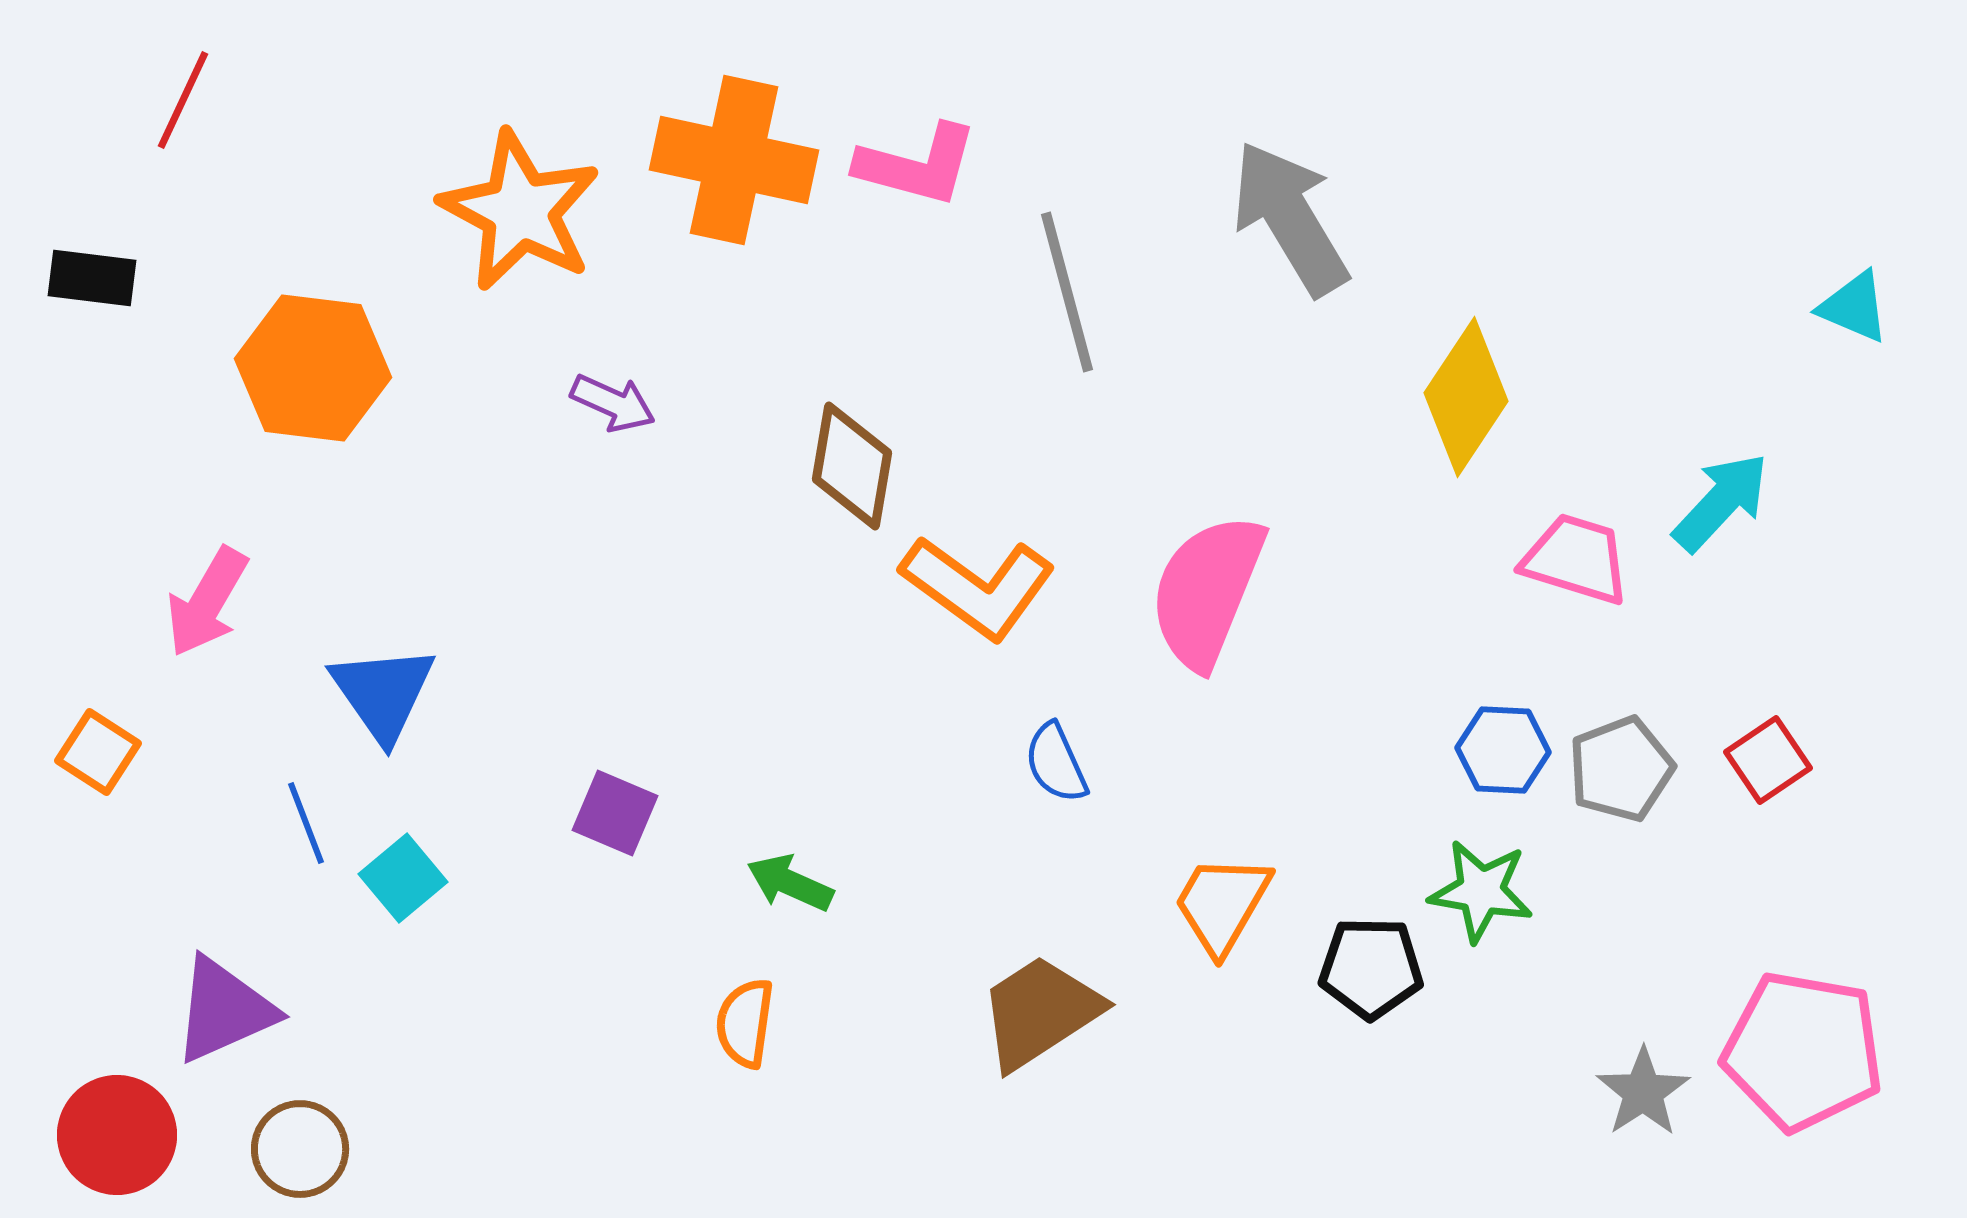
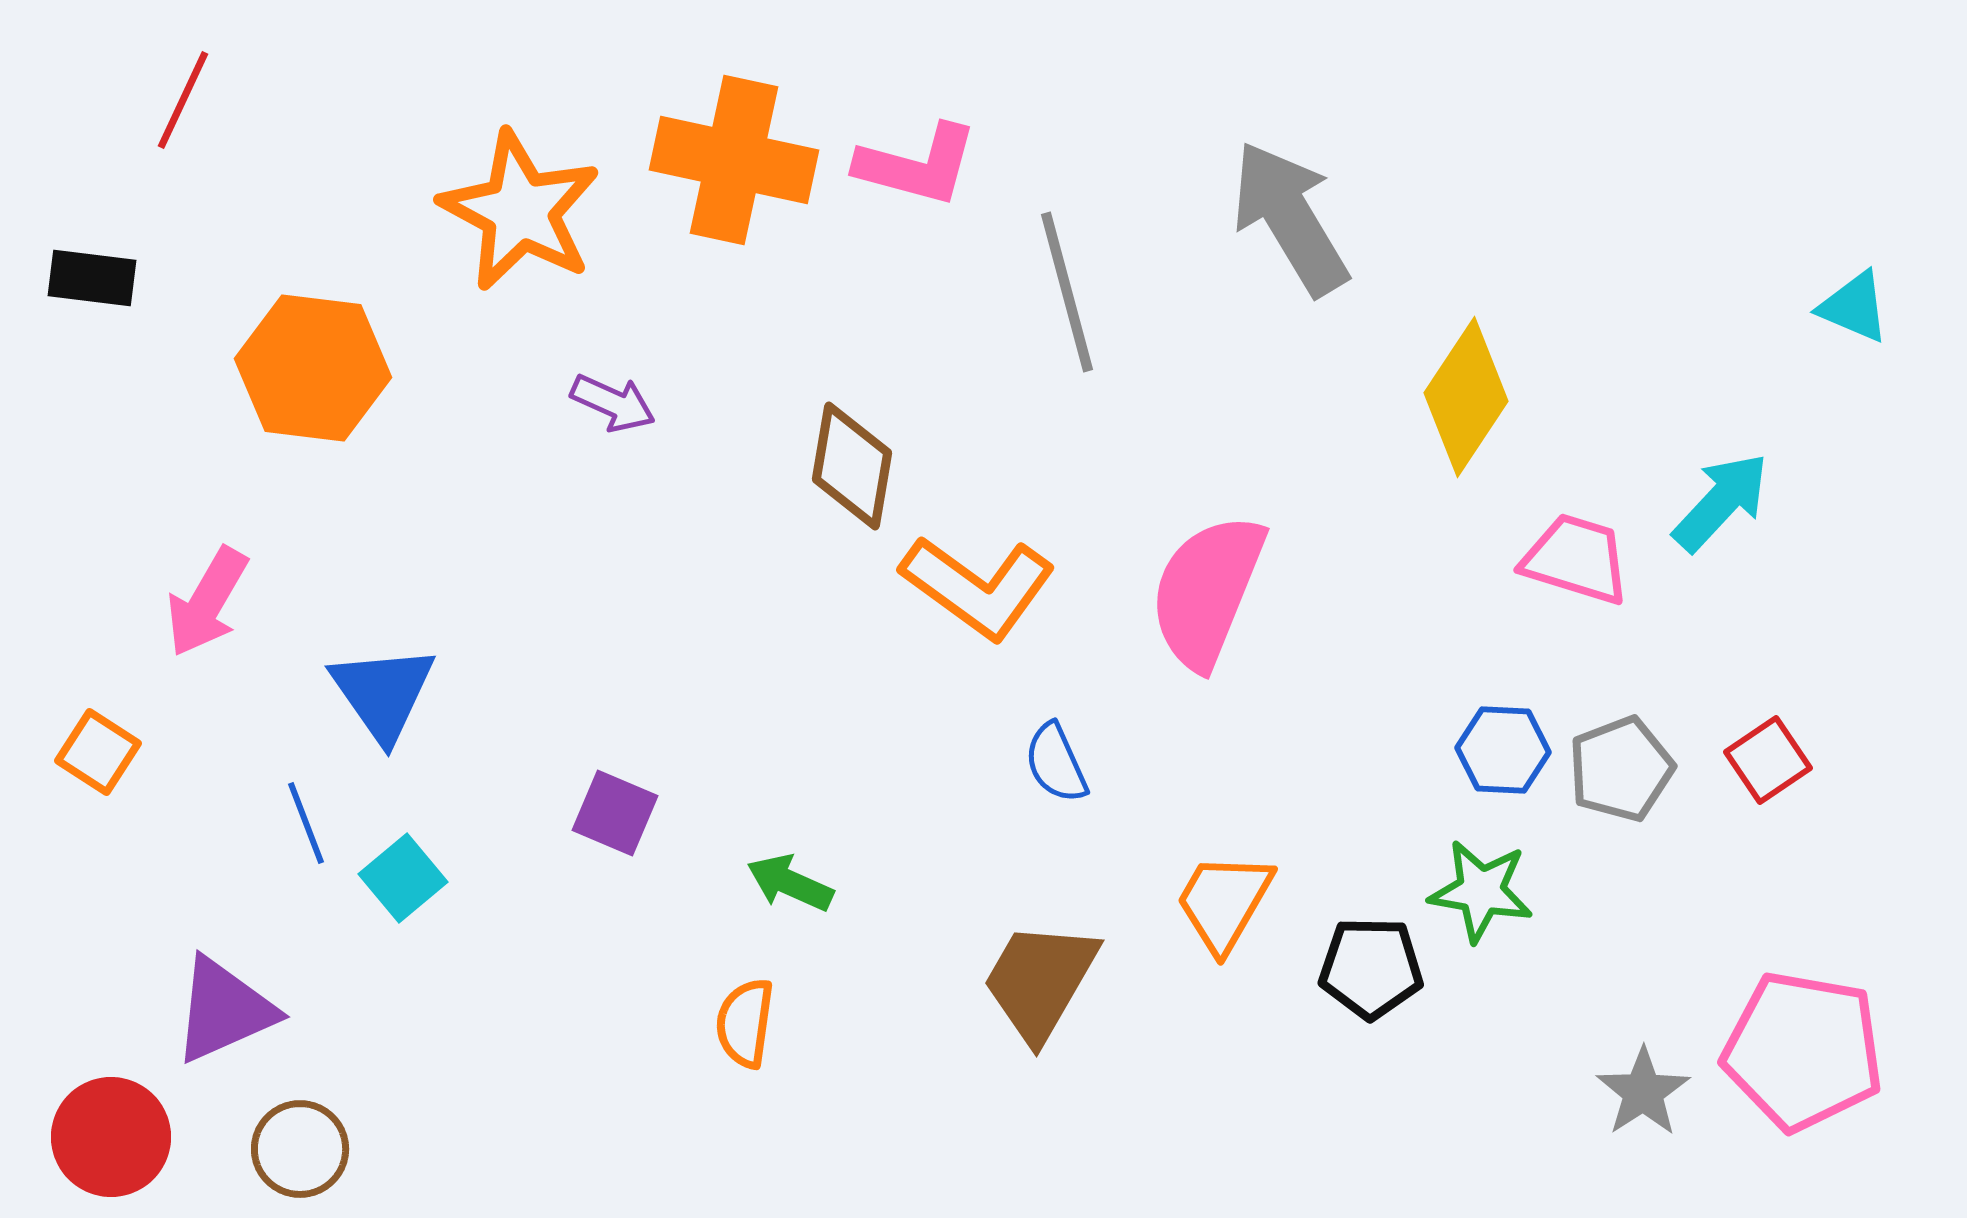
orange trapezoid: moved 2 px right, 2 px up
brown trapezoid: moved 31 px up; rotated 27 degrees counterclockwise
red circle: moved 6 px left, 2 px down
